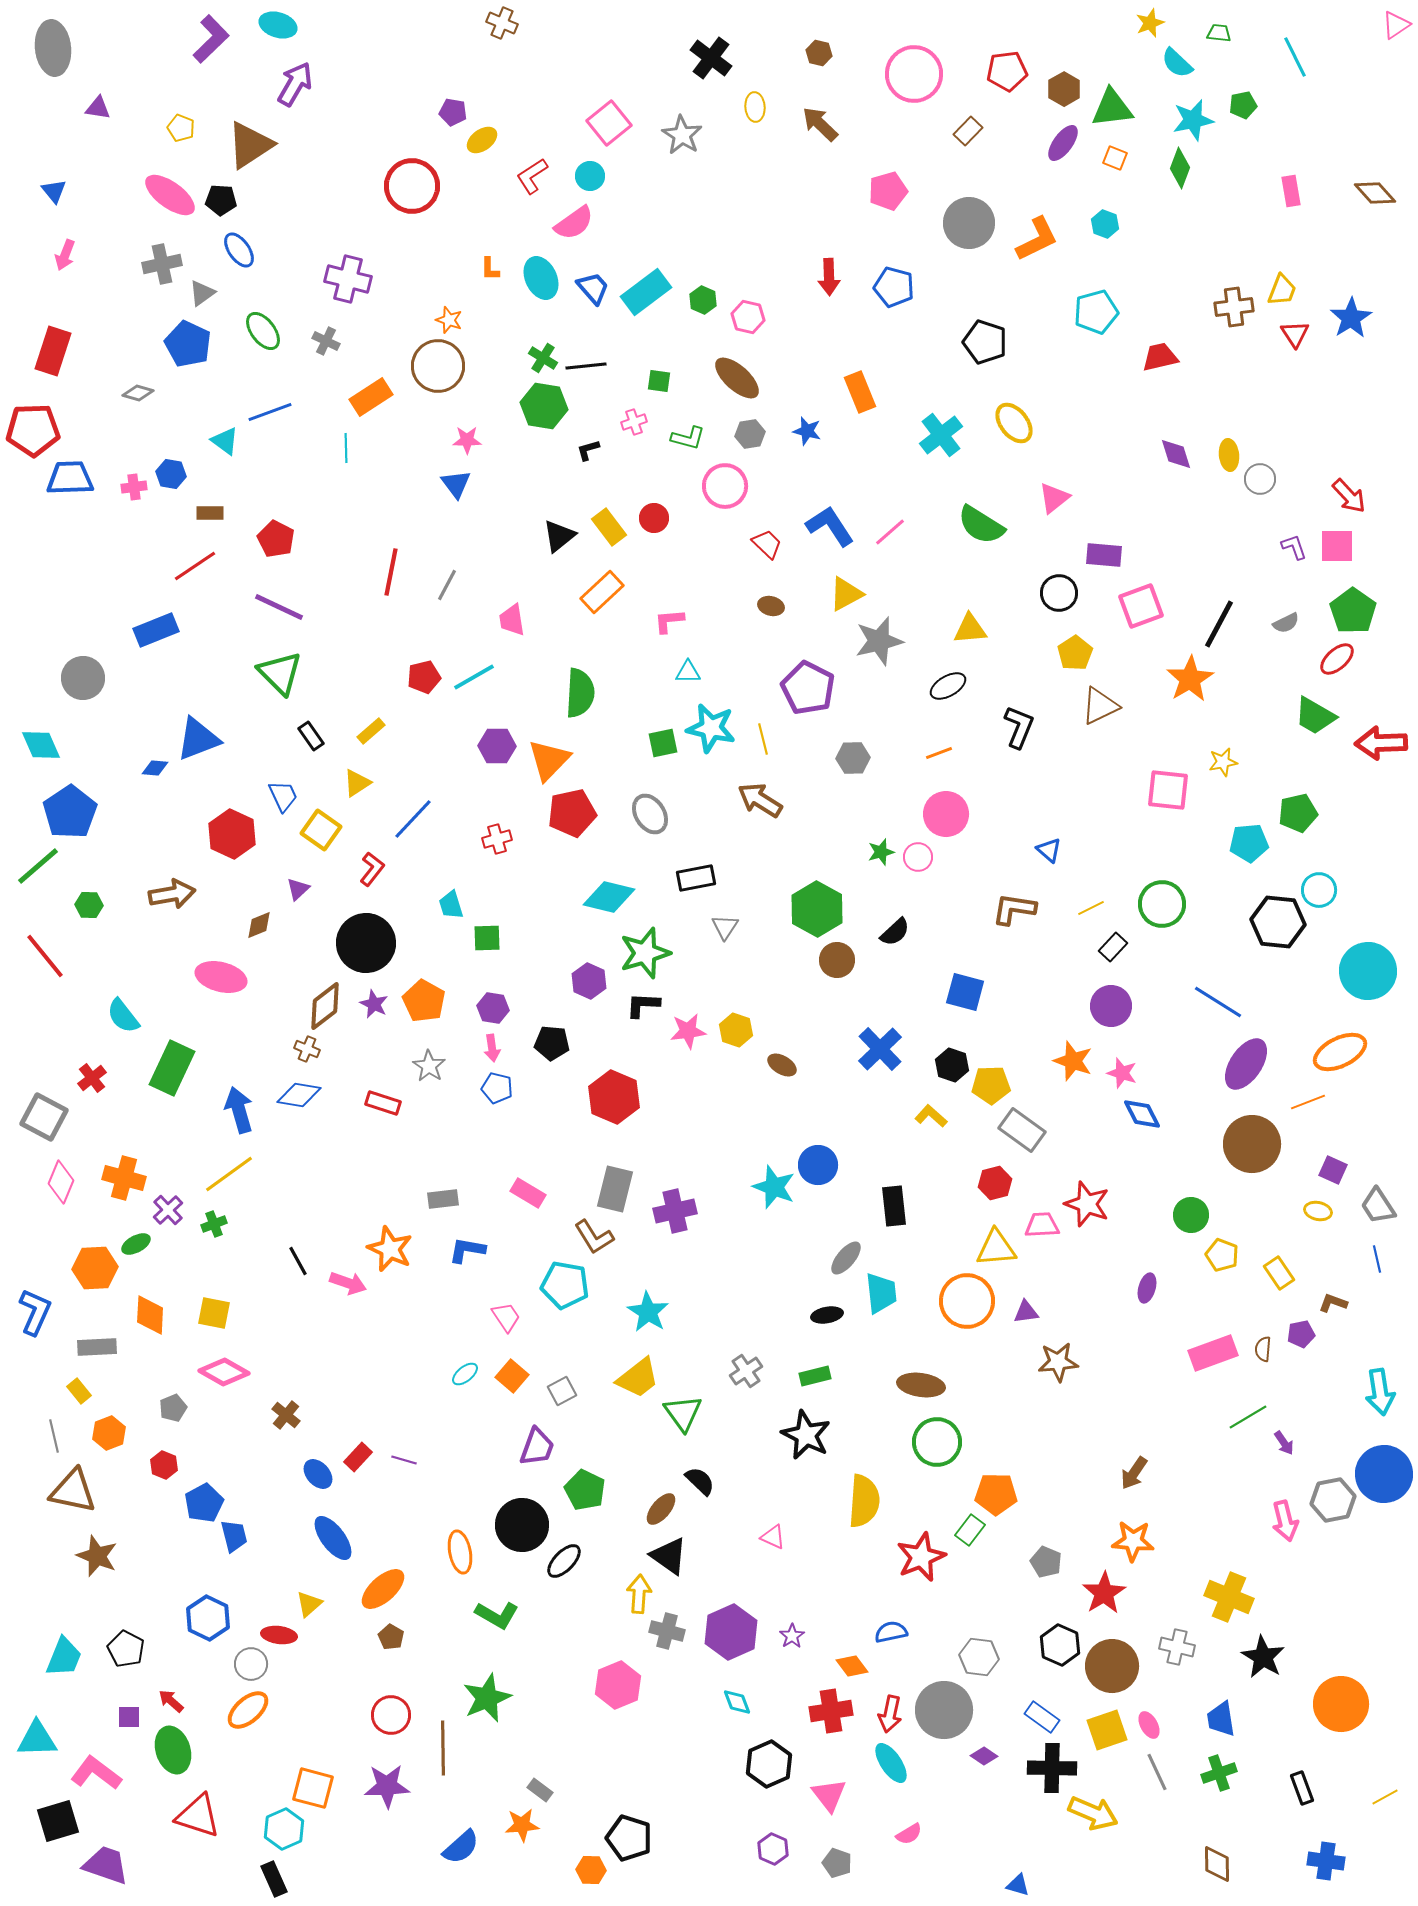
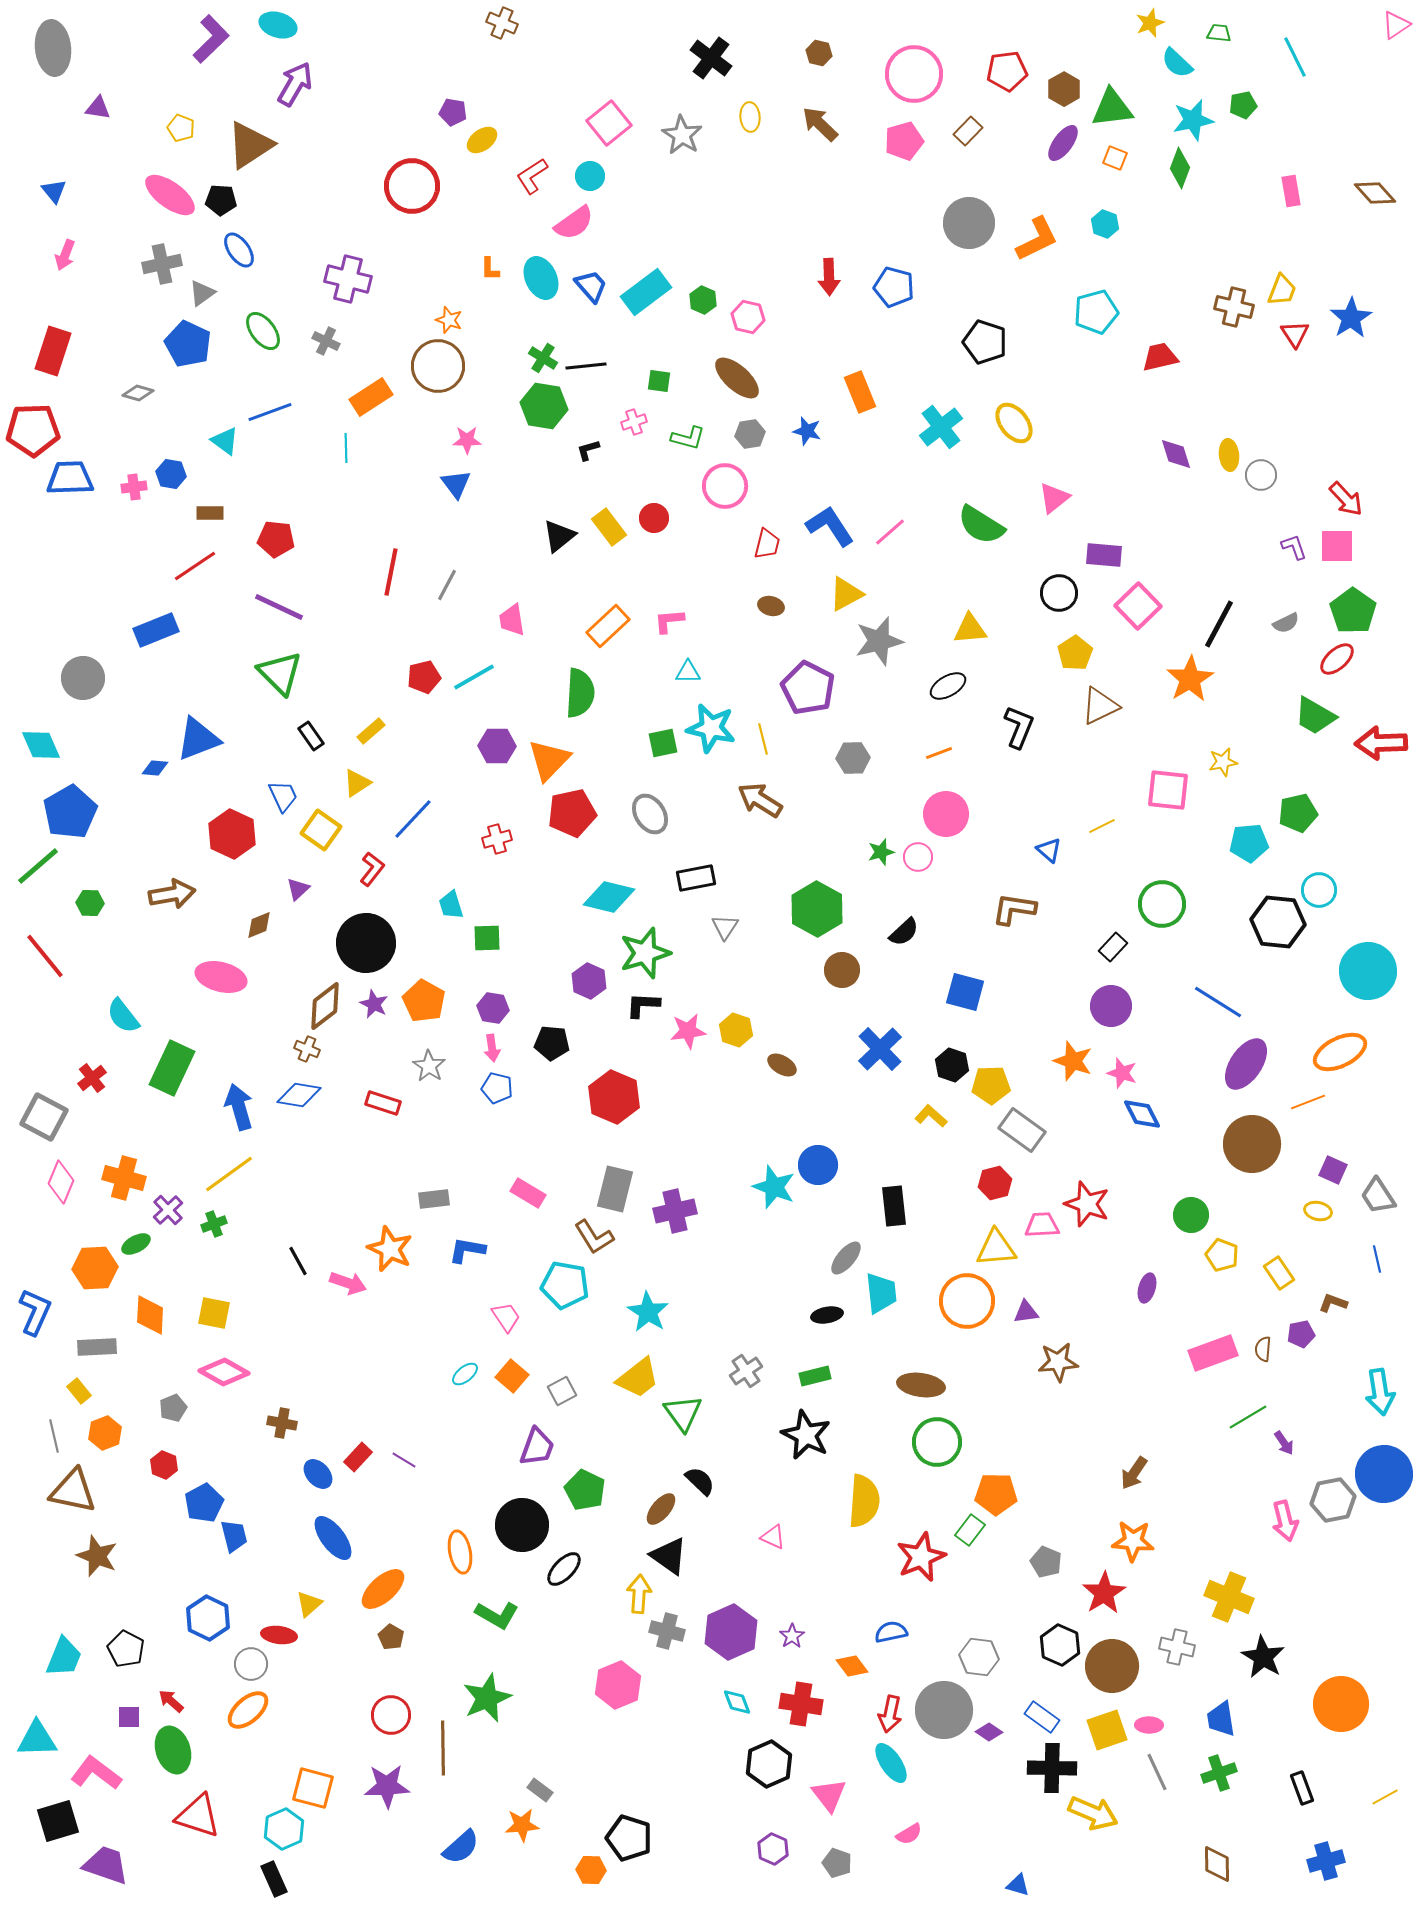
yellow ellipse at (755, 107): moved 5 px left, 10 px down
pink pentagon at (888, 191): moved 16 px right, 50 px up
blue trapezoid at (593, 288): moved 2 px left, 2 px up
brown cross at (1234, 307): rotated 21 degrees clockwise
cyan cross at (941, 435): moved 8 px up
gray circle at (1260, 479): moved 1 px right, 4 px up
red arrow at (1349, 496): moved 3 px left, 3 px down
red pentagon at (276, 539): rotated 21 degrees counterclockwise
red trapezoid at (767, 544): rotated 60 degrees clockwise
orange rectangle at (602, 592): moved 6 px right, 34 px down
pink square at (1141, 606): moved 3 px left; rotated 24 degrees counterclockwise
blue pentagon at (70, 812): rotated 4 degrees clockwise
green hexagon at (89, 905): moved 1 px right, 2 px up
yellow line at (1091, 908): moved 11 px right, 82 px up
black semicircle at (895, 932): moved 9 px right
brown circle at (837, 960): moved 5 px right, 10 px down
blue arrow at (239, 1110): moved 3 px up
gray rectangle at (443, 1199): moved 9 px left
gray trapezoid at (1378, 1206): moved 10 px up
brown cross at (286, 1415): moved 4 px left, 8 px down; rotated 28 degrees counterclockwise
orange hexagon at (109, 1433): moved 4 px left
purple line at (404, 1460): rotated 15 degrees clockwise
black ellipse at (564, 1561): moved 8 px down
red cross at (831, 1711): moved 30 px left, 7 px up; rotated 18 degrees clockwise
pink ellipse at (1149, 1725): rotated 60 degrees counterclockwise
purple diamond at (984, 1756): moved 5 px right, 24 px up
blue cross at (1326, 1861): rotated 24 degrees counterclockwise
